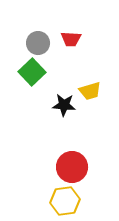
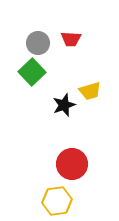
black star: rotated 25 degrees counterclockwise
red circle: moved 3 px up
yellow hexagon: moved 8 px left
